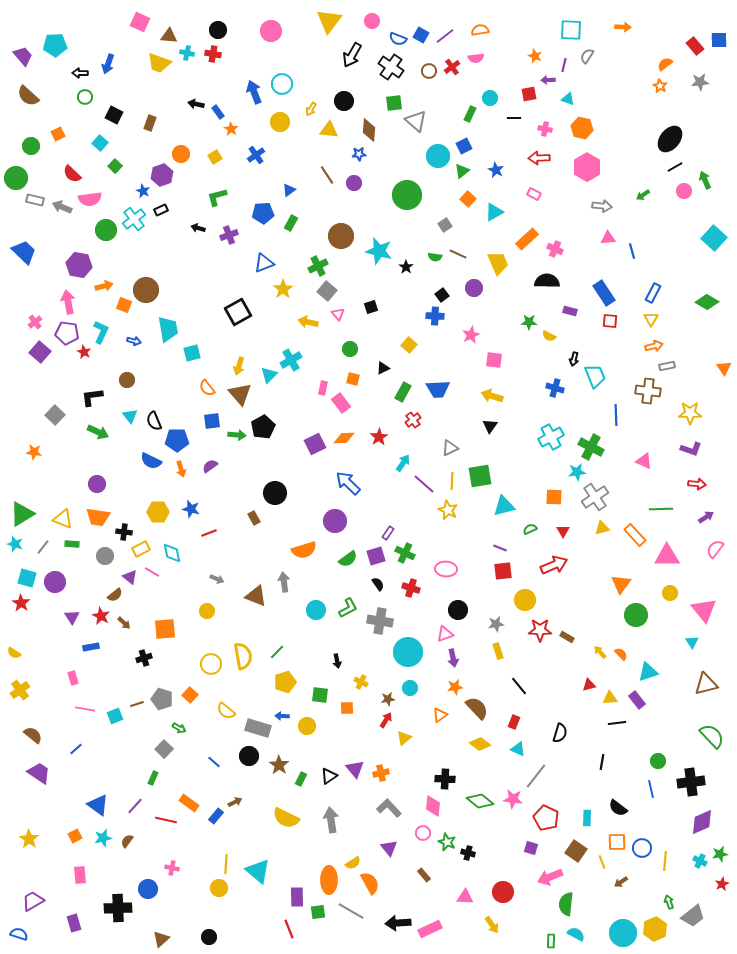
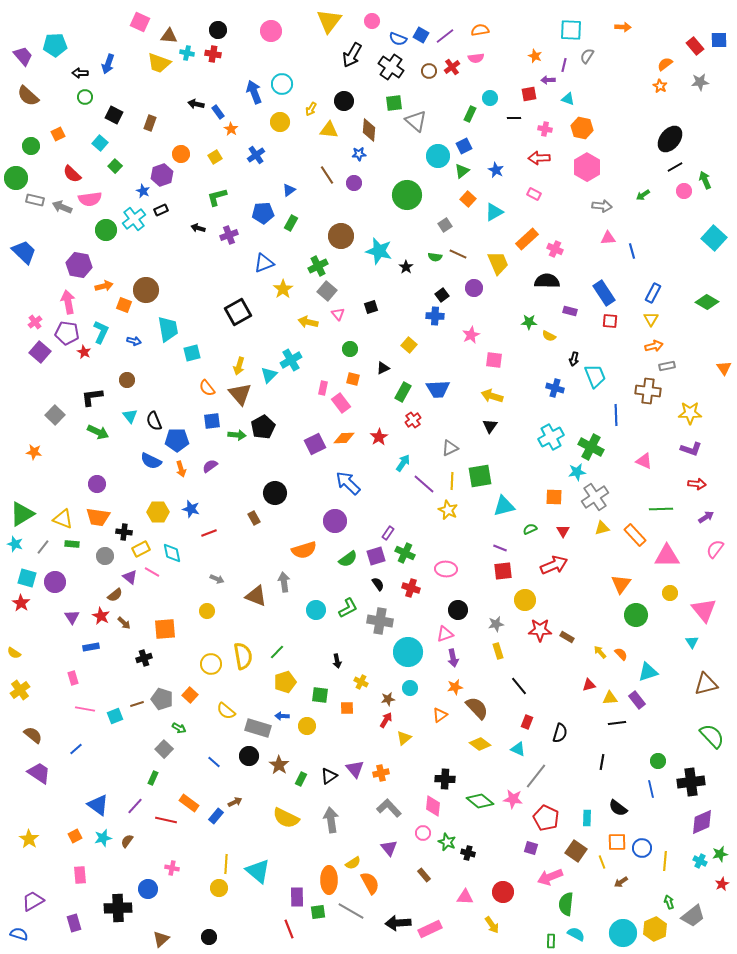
red rectangle at (514, 722): moved 13 px right
